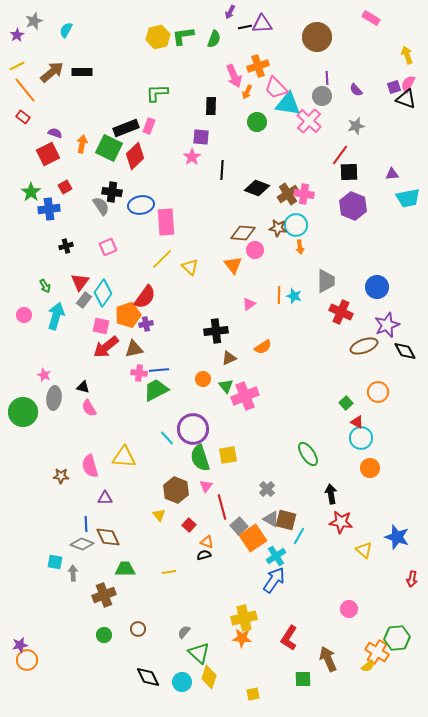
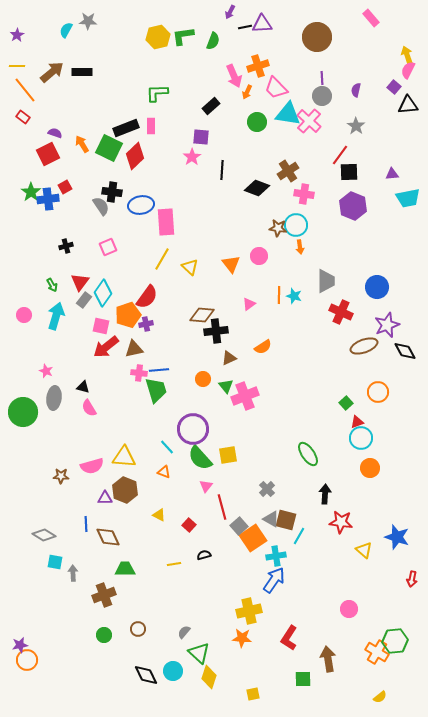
pink rectangle at (371, 18): rotated 18 degrees clockwise
gray star at (34, 21): moved 54 px right; rotated 24 degrees clockwise
green semicircle at (214, 39): moved 1 px left, 2 px down
yellow line at (17, 66): rotated 28 degrees clockwise
purple line at (327, 78): moved 5 px left
pink semicircle at (408, 84): moved 14 px up
purple square at (394, 87): rotated 32 degrees counterclockwise
purple semicircle at (356, 90): rotated 56 degrees clockwise
black triangle at (406, 99): moved 2 px right, 6 px down; rotated 25 degrees counterclockwise
cyan triangle at (288, 104): moved 10 px down
black rectangle at (211, 106): rotated 48 degrees clockwise
pink rectangle at (149, 126): moved 2 px right; rotated 21 degrees counterclockwise
gray star at (356, 126): rotated 24 degrees counterclockwise
orange arrow at (82, 144): rotated 42 degrees counterclockwise
brown cross at (288, 194): moved 23 px up
blue cross at (49, 209): moved 1 px left, 10 px up
brown diamond at (243, 233): moved 41 px left, 82 px down
pink circle at (255, 250): moved 4 px right, 6 px down
yellow line at (162, 259): rotated 15 degrees counterclockwise
orange triangle at (233, 265): moved 2 px left, 1 px up
green arrow at (45, 286): moved 7 px right, 1 px up
red semicircle at (145, 297): moved 2 px right
pink star at (44, 375): moved 2 px right, 4 px up
green trapezoid at (156, 390): rotated 100 degrees clockwise
red triangle at (357, 422): rotated 48 degrees counterclockwise
cyan line at (167, 438): moved 9 px down
green semicircle at (200, 458): rotated 24 degrees counterclockwise
pink semicircle at (90, 466): moved 2 px right; rotated 90 degrees counterclockwise
brown hexagon at (176, 490): moved 51 px left
black arrow at (331, 494): moved 6 px left; rotated 12 degrees clockwise
yellow triangle at (159, 515): rotated 24 degrees counterclockwise
orange triangle at (207, 542): moved 43 px left, 70 px up
gray diamond at (82, 544): moved 38 px left, 9 px up; rotated 10 degrees clockwise
cyan cross at (276, 556): rotated 24 degrees clockwise
yellow line at (169, 572): moved 5 px right, 8 px up
yellow cross at (244, 618): moved 5 px right, 7 px up
green hexagon at (397, 638): moved 2 px left, 3 px down
brown arrow at (328, 659): rotated 15 degrees clockwise
yellow semicircle at (368, 666): moved 12 px right, 31 px down
black diamond at (148, 677): moved 2 px left, 2 px up
cyan circle at (182, 682): moved 9 px left, 11 px up
